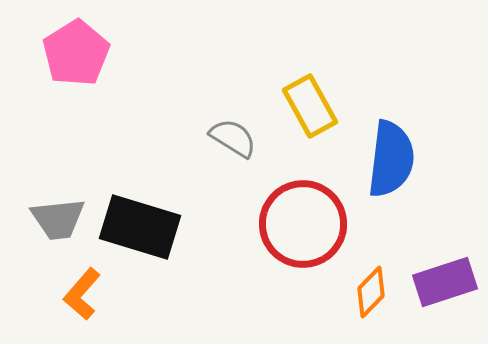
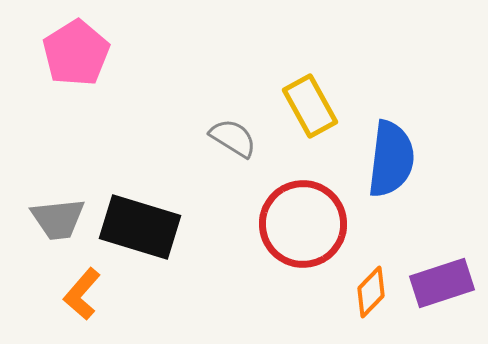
purple rectangle: moved 3 px left, 1 px down
